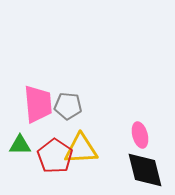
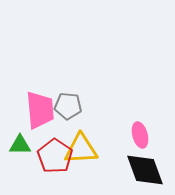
pink trapezoid: moved 2 px right, 6 px down
black diamond: rotated 6 degrees counterclockwise
